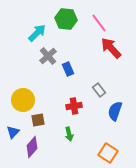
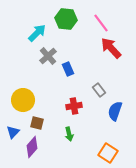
pink line: moved 2 px right
brown square: moved 1 px left, 3 px down; rotated 24 degrees clockwise
